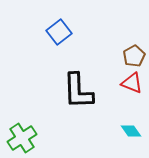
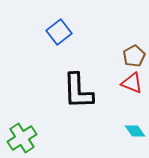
cyan diamond: moved 4 px right
